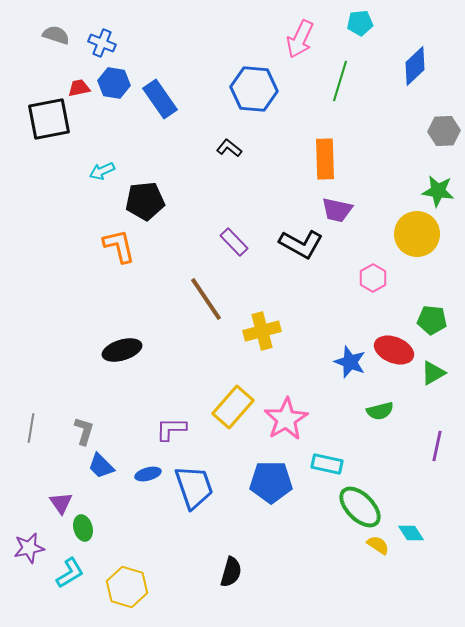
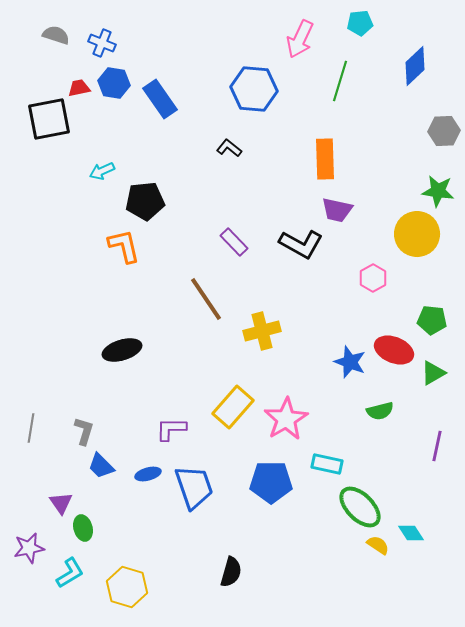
orange L-shape at (119, 246): moved 5 px right
